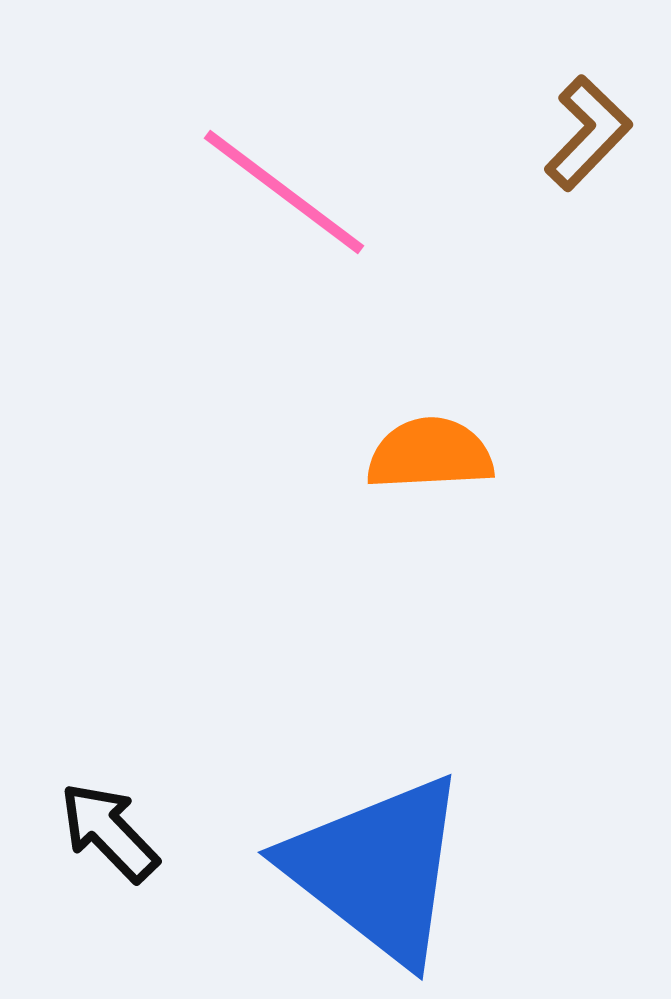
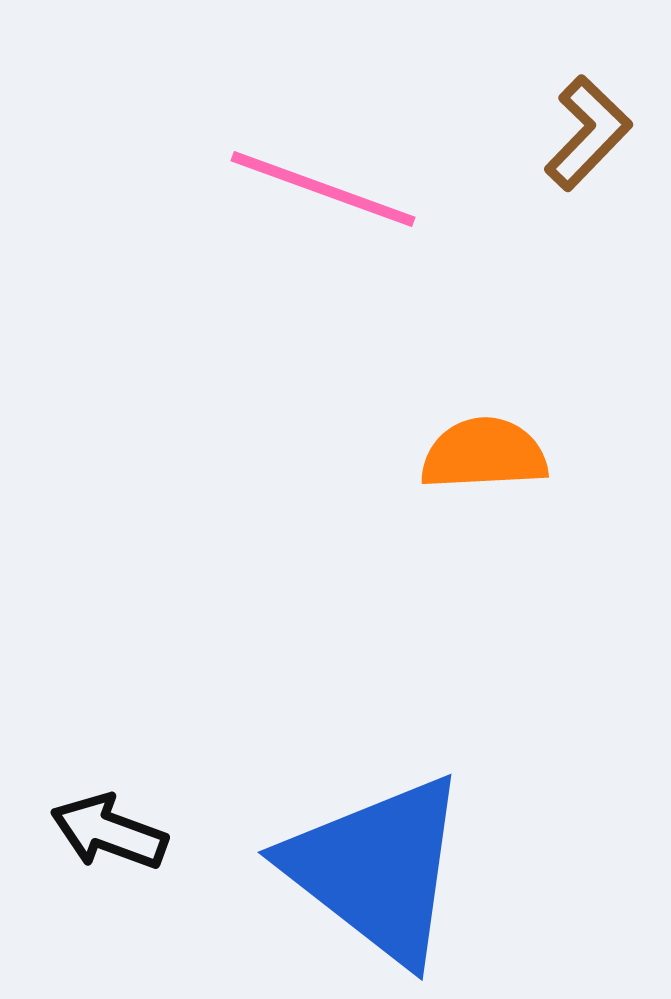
pink line: moved 39 px right, 3 px up; rotated 17 degrees counterclockwise
orange semicircle: moved 54 px right
black arrow: rotated 26 degrees counterclockwise
